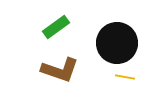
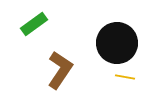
green rectangle: moved 22 px left, 3 px up
brown L-shape: rotated 75 degrees counterclockwise
